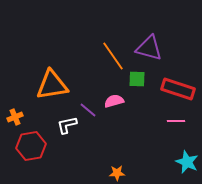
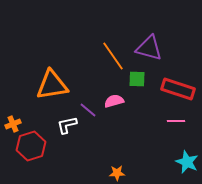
orange cross: moved 2 px left, 7 px down
red hexagon: rotated 8 degrees counterclockwise
